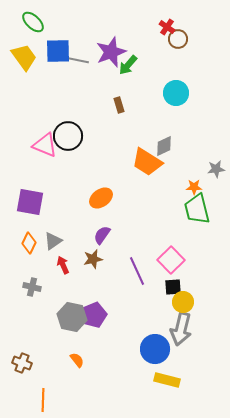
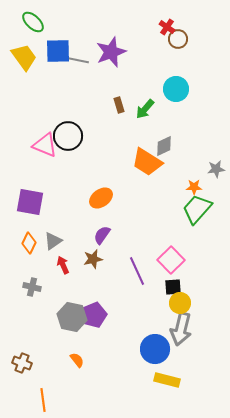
green arrow: moved 17 px right, 44 px down
cyan circle: moved 4 px up
green trapezoid: rotated 56 degrees clockwise
yellow circle: moved 3 px left, 1 px down
orange line: rotated 10 degrees counterclockwise
